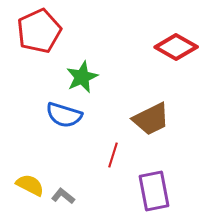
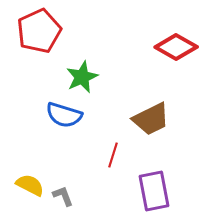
gray L-shape: rotated 30 degrees clockwise
